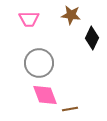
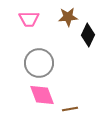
brown star: moved 3 px left, 2 px down; rotated 12 degrees counterclockwise
black diamond: moved 4 px left, 3 px up
pink diamond: moved 3 px left
